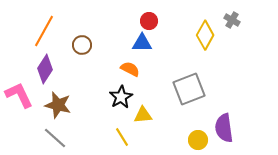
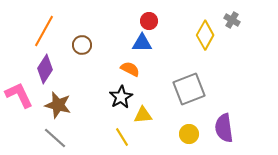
yellow circle: moved 9 px left, 6 px up
